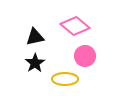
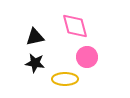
pink diamond: rotated 36 degrees clockwise
pink circle: moved 2 px right, 1 px down
black star: rotated 30 degrees counterclockwise
